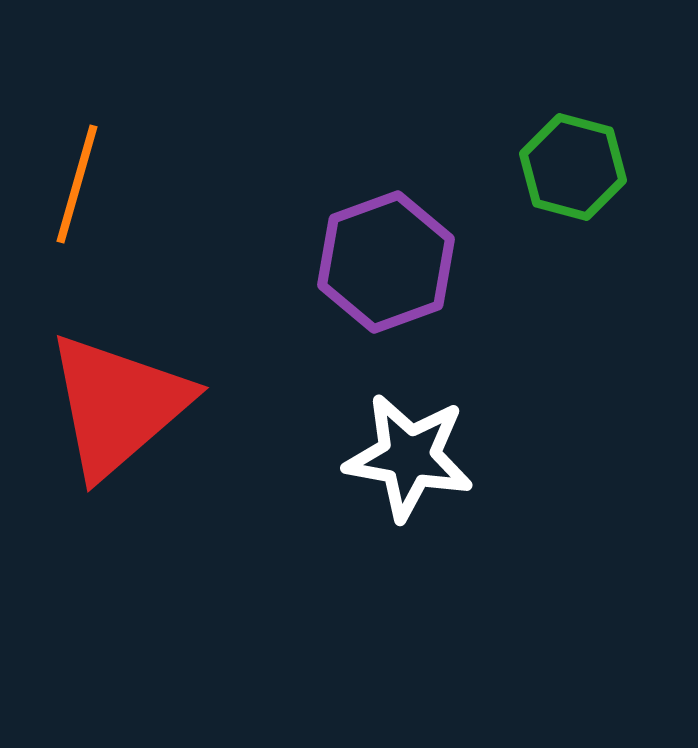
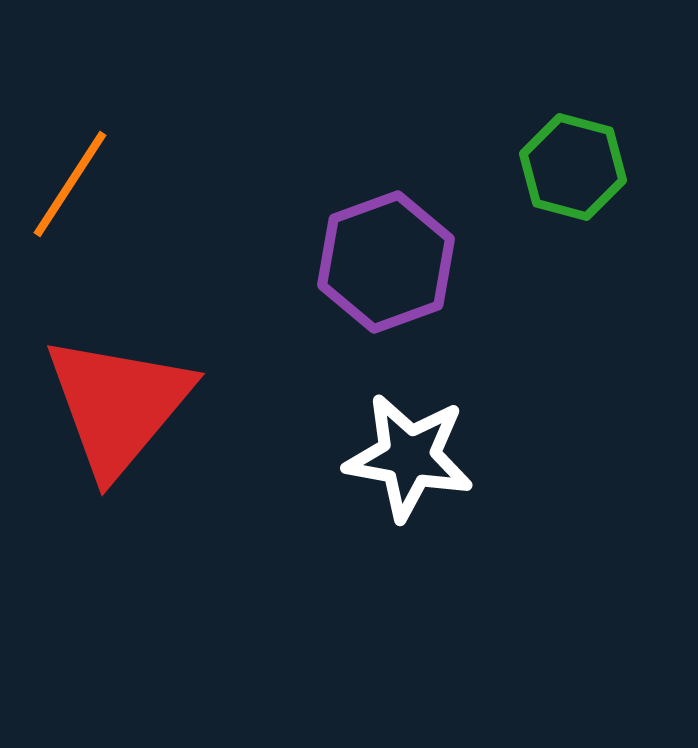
orange line: moved 7 px left; rotated 17 degrees clockwise
red triangle: rotated 9 degrees counterclockwise
